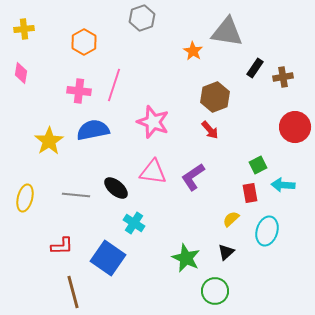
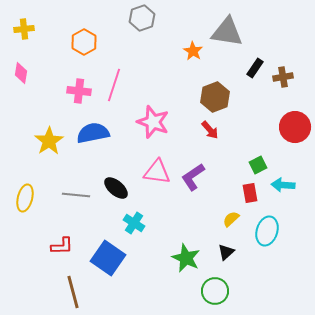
blue semicircle: moved 3 px down
pink triangle: moved 4 px right
